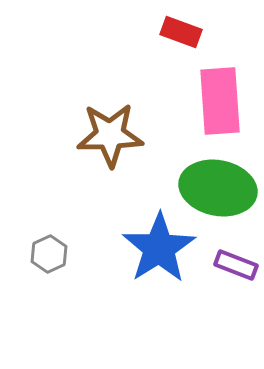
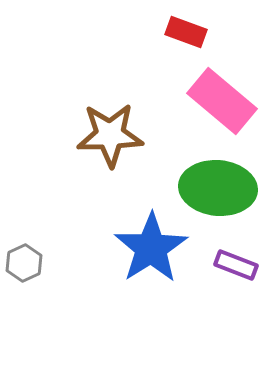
red rectangle: moved 5 px right
pink rectangle: moved 2 px right; rotated 46 degrees counterclockwise
green ellipse: rotated 6 degrees counterclockwise
blue star: moved 8 px left
gray hexagon: moved 25 px left, 9 px down
